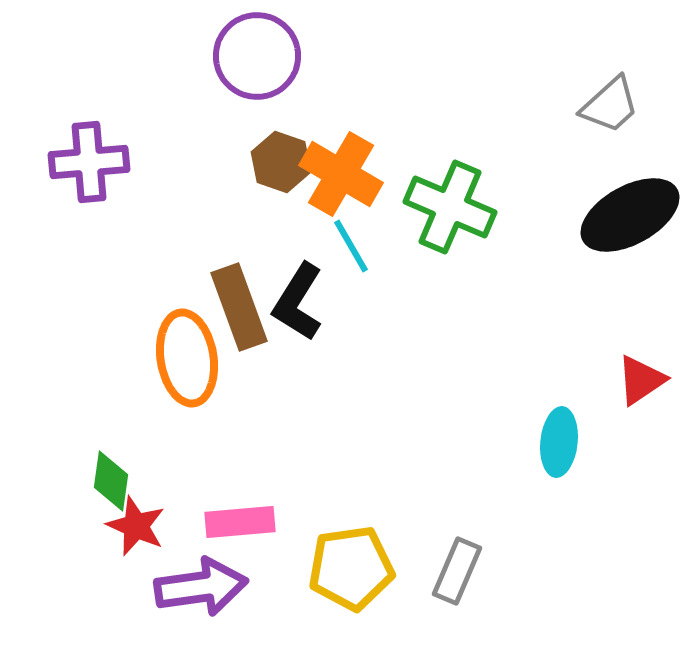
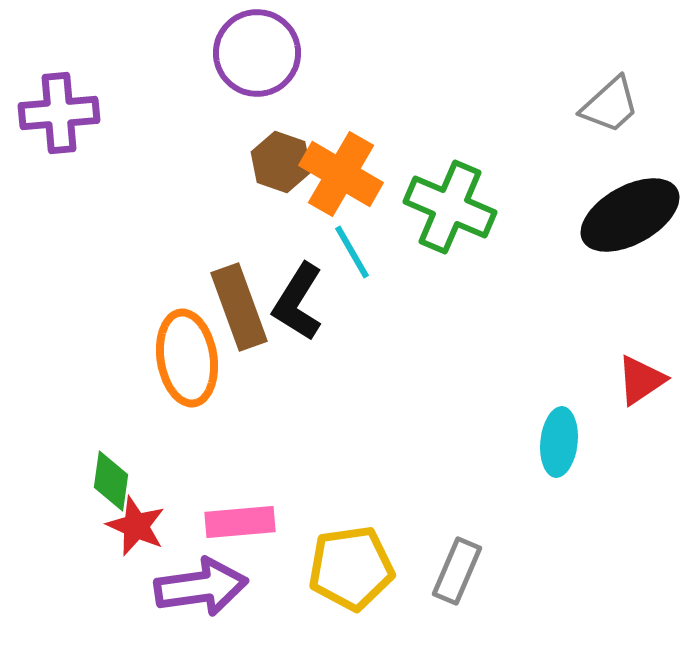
purple circle: moved 3 px up
purple cross: moved 30 px left, 49 px up
cyan line: moved 1 px right, 6 px down
